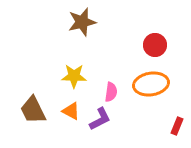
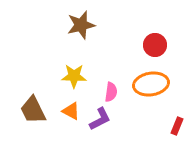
brown star: moved 1 px left, 3 px down
